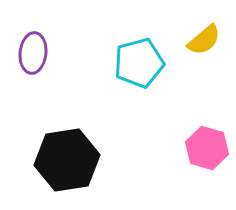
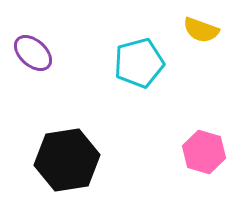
yellow semicircle: moved 3 px left, 10 px up; rotated 60 degrees clockwise
purple ellipse: rotated 54 degrees counterclockwise
pink hexagon: moved 3 px left, 4 px down
